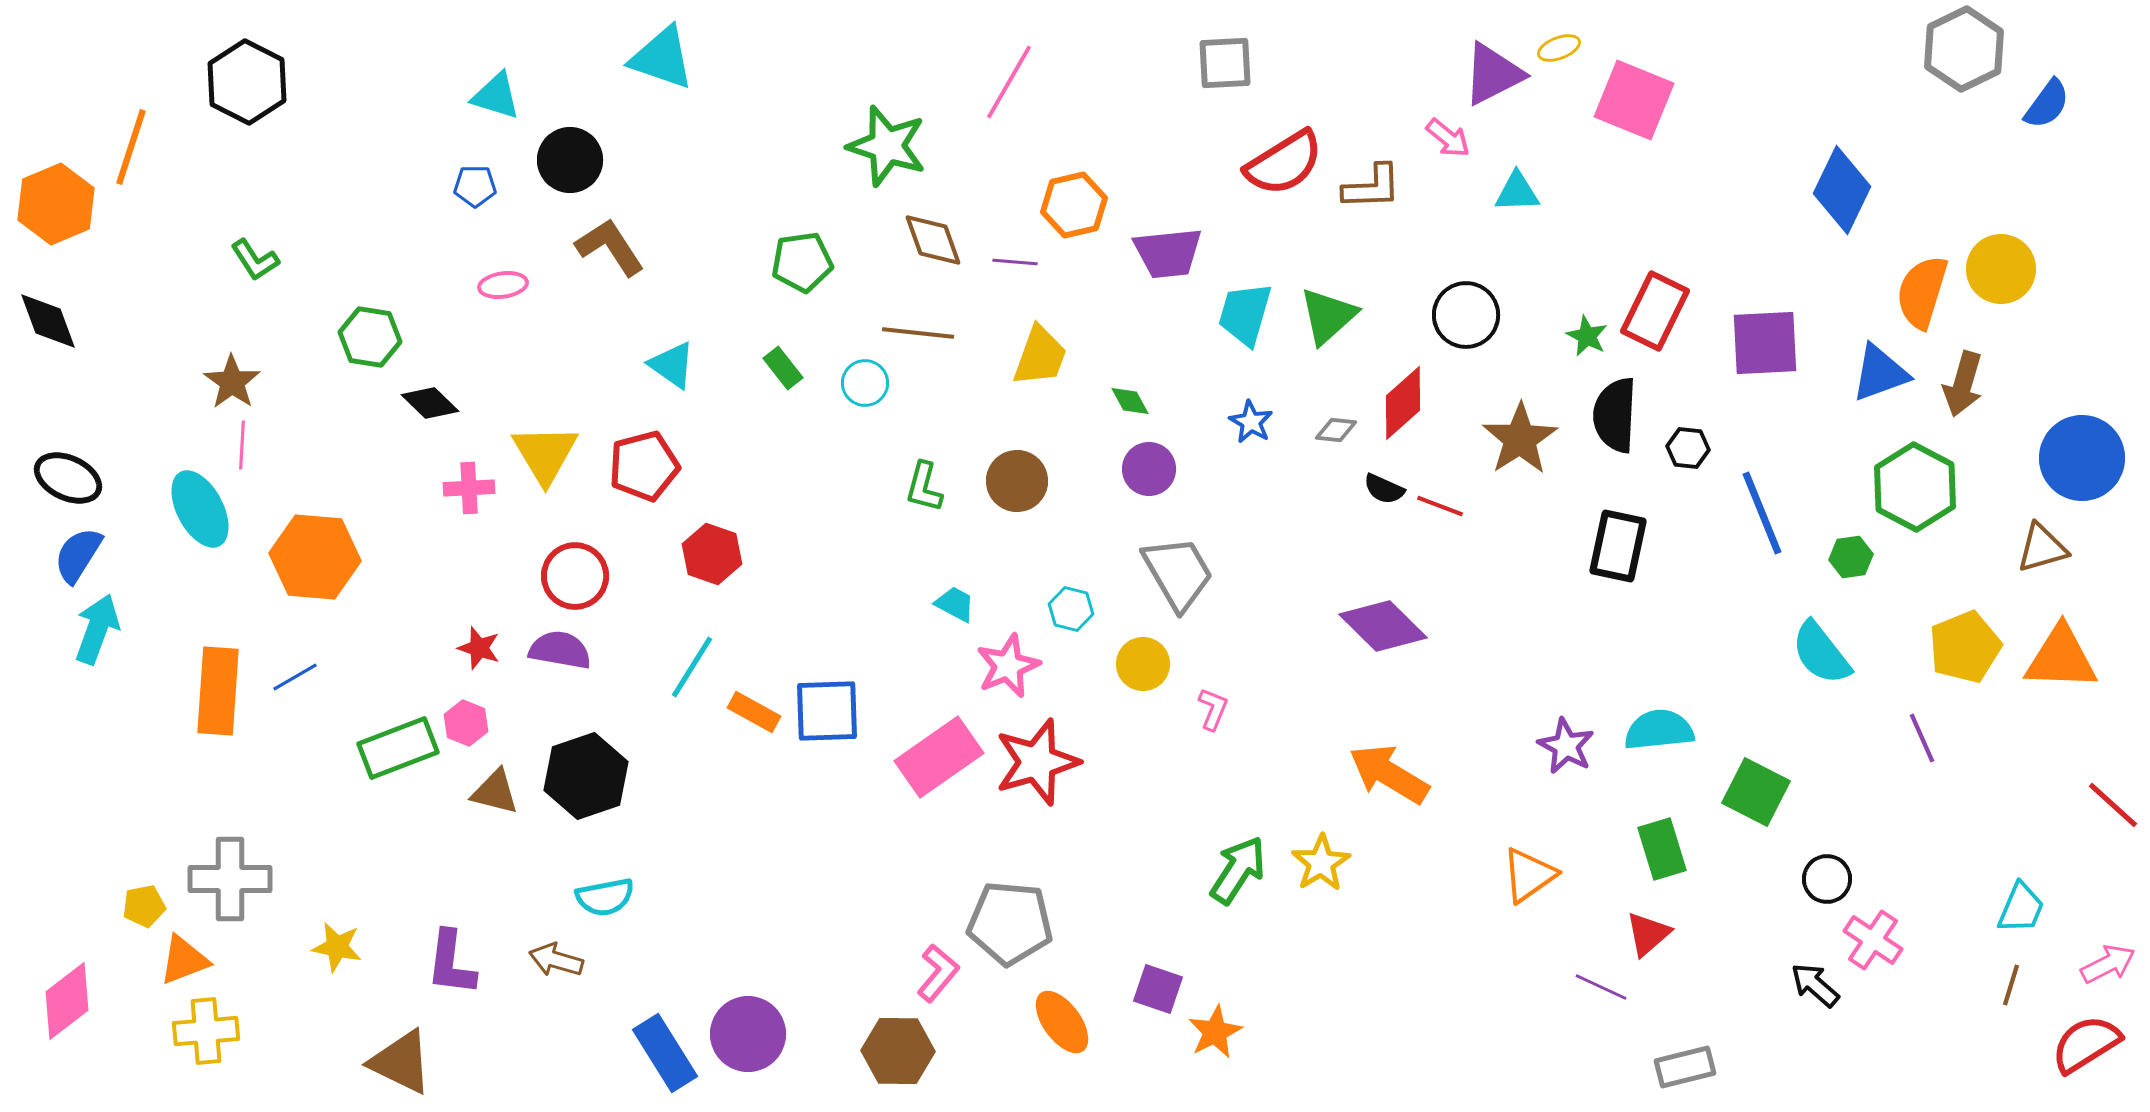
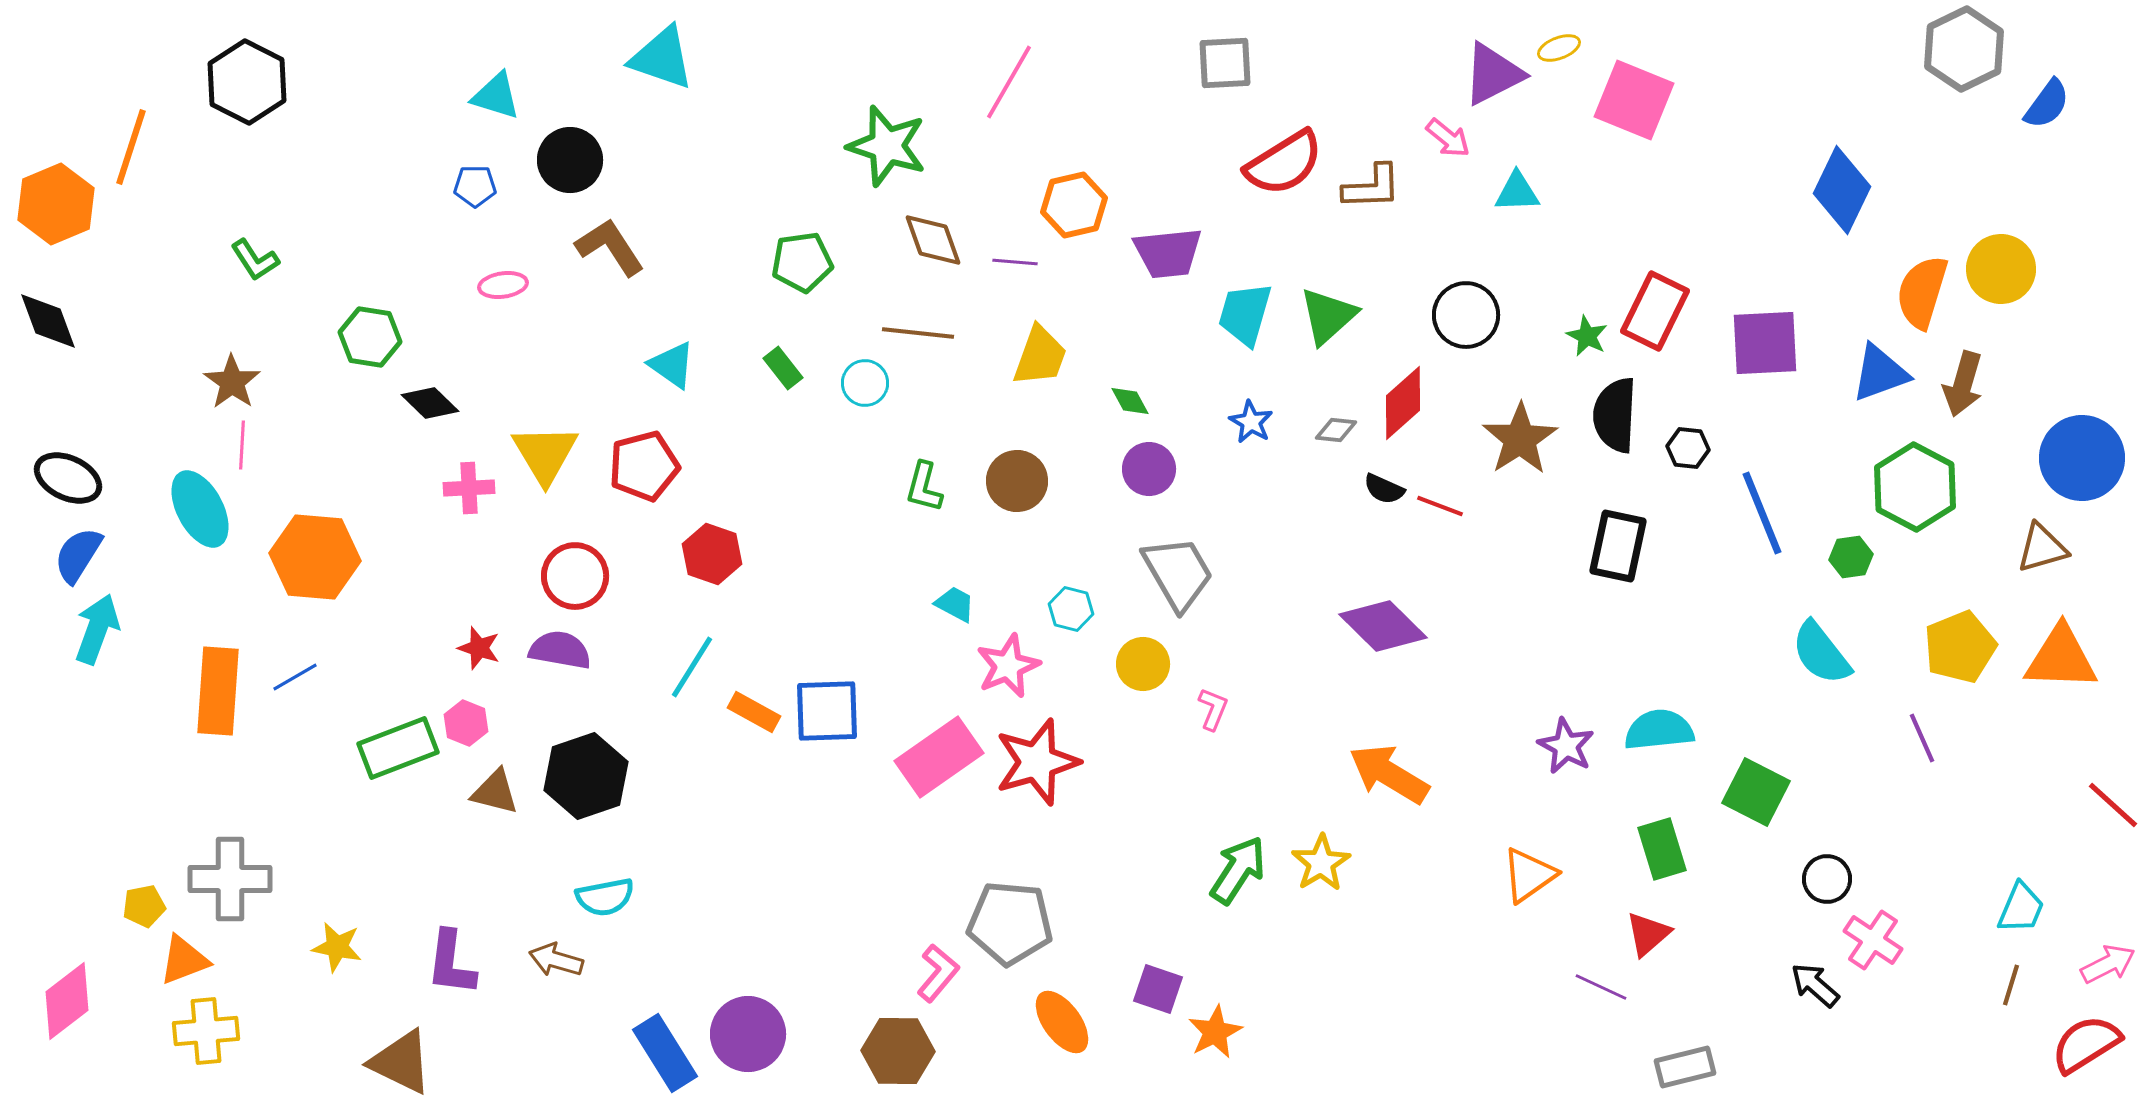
yellow pentagon at (1965, 647): moved 5 px left
